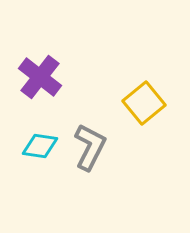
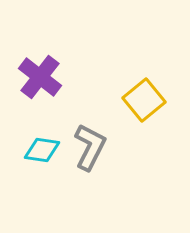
yellow square: moved 3 px up
cyan diamond: moved 2 px right, 4 px down
